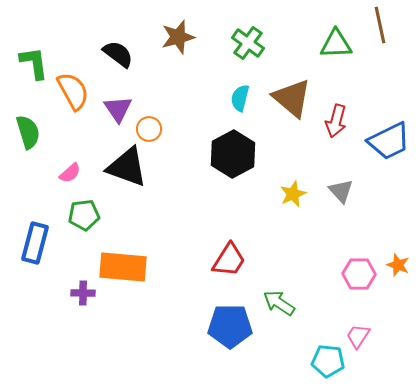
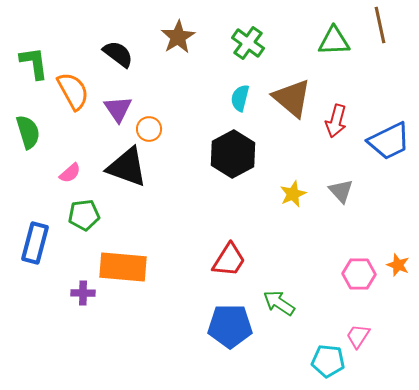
brown star: rotated 16 degrees counterclockwise
green triangle: moved 2 px left, 3 px up
